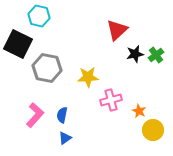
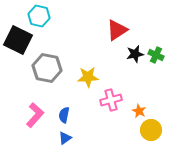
red triangle: rotated 10 degrees clockwise
black square: moved 4 px up
green cross: rotated 28 degrees counterclockwise
blue semicircle: moved 2 px right
yellow circle: moved 2 px left
